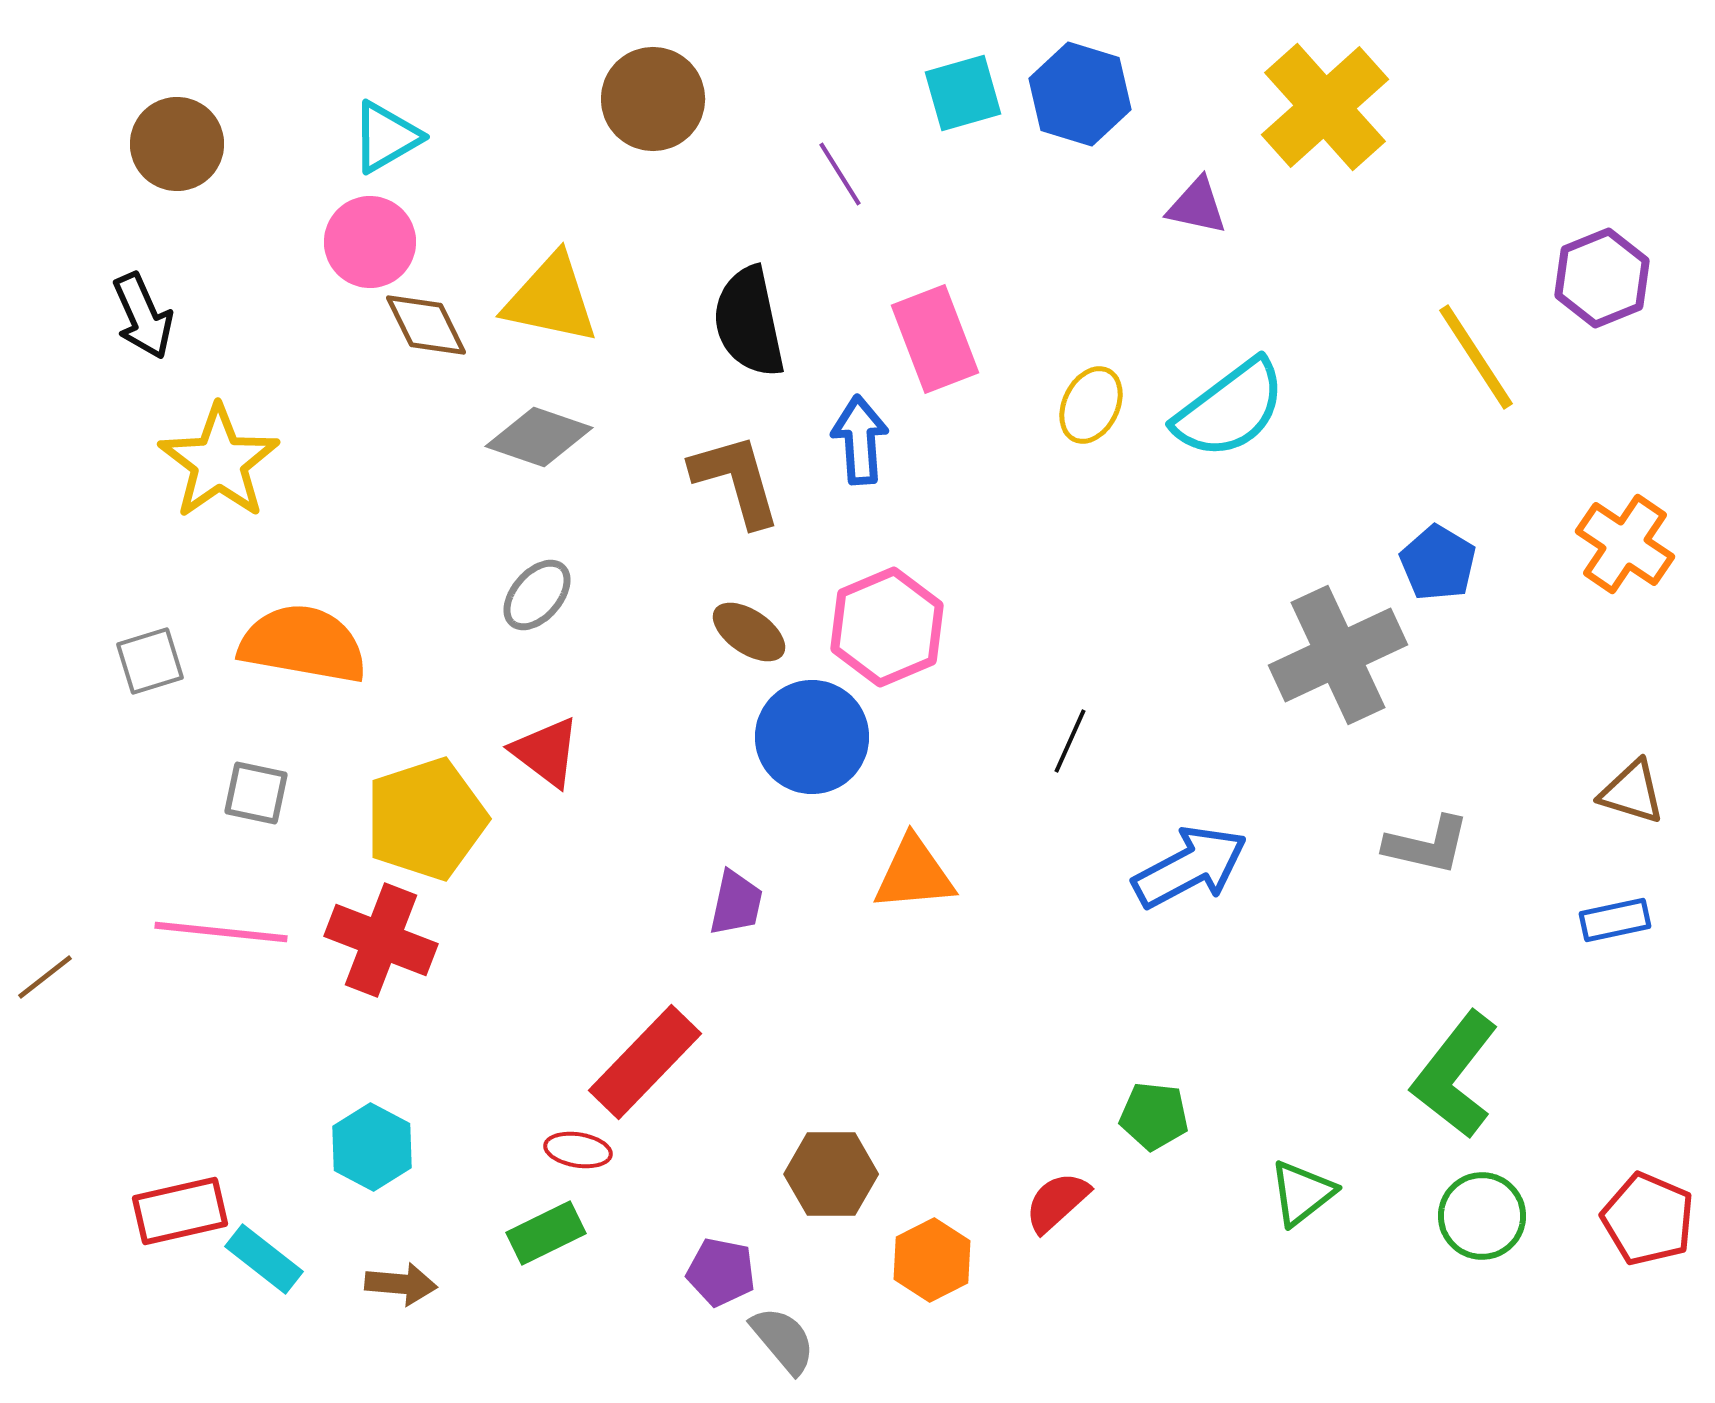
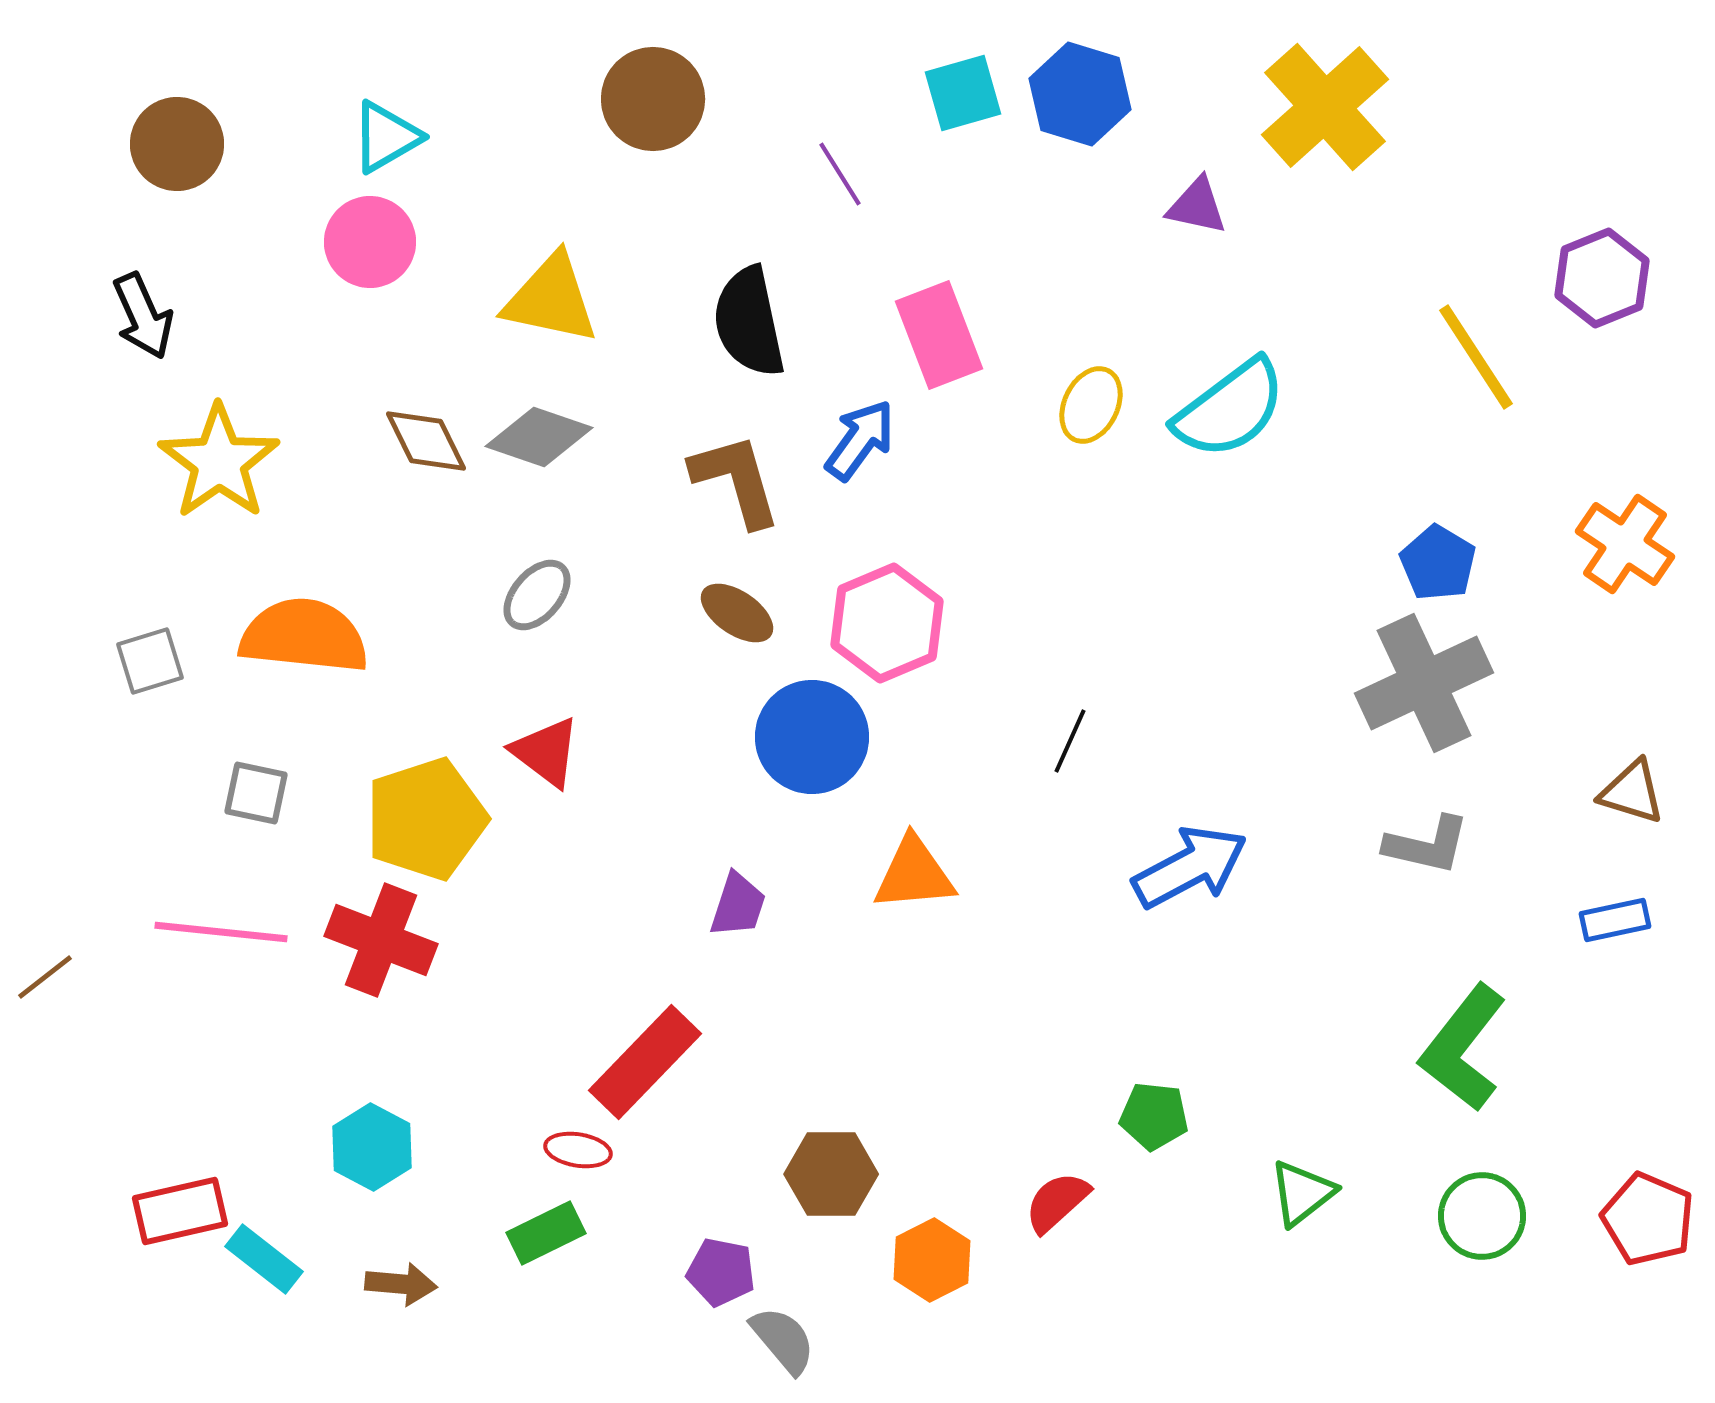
brown diamond at (426, 325): moved 116 px down
pink rectangle at (935, 339): moved 4 px right, 4 px up
blue arrow at (860, 440): rotated 40 degrees clockwise
pink hexagon at (887, 627): moved 4 px up
brown ellipse at (749, 632): moved 12 px left, 19 px up
orange semicircle at (303, 644): moved 1 px right, 8 px up; rotated 4 degrees counterclockwise
gray cross at (1338, 655): moved 86 px right, 28 px down
purple trapezoid at (736, 903): moved 2 px right, 2 px down; rotated 6 degrees clockwise
green L-shape at (1455, 1075): moved 8 px right, 27 px up
